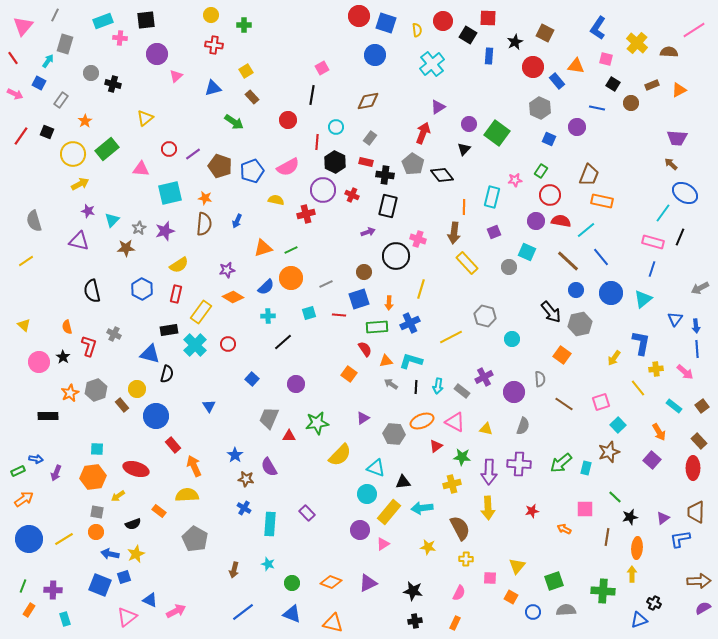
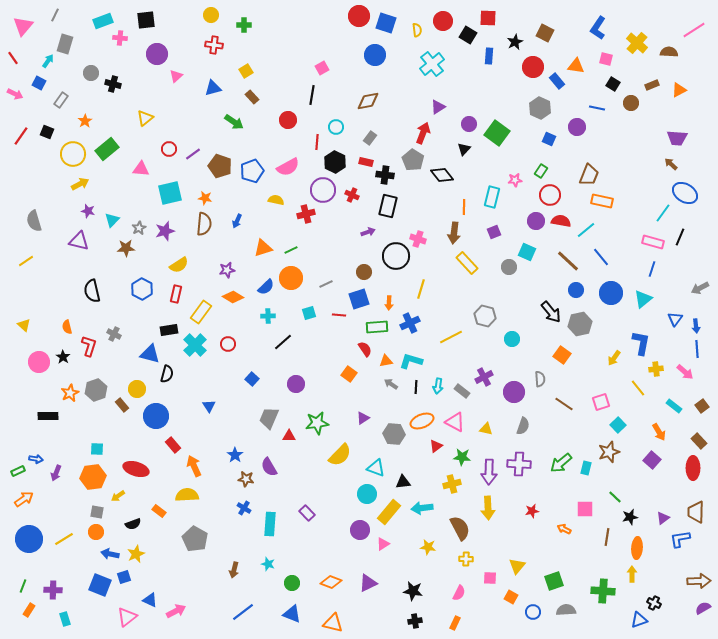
gray pentagon at (413, 164): moved 4 px up
